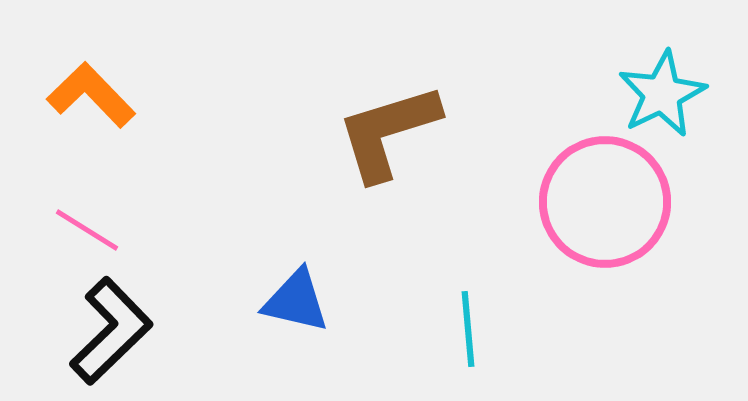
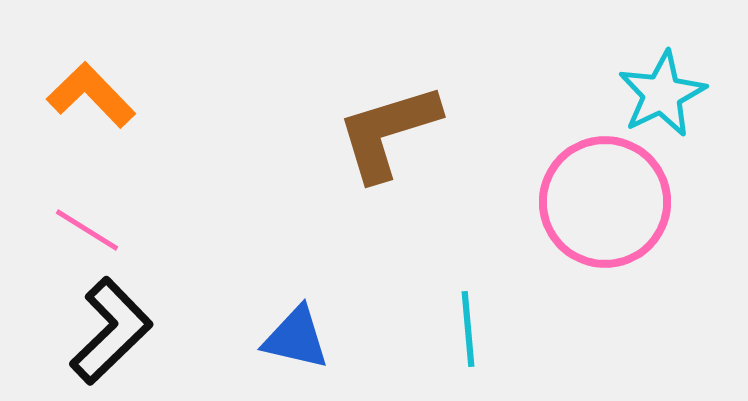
blue triangle: moved 37 px down
